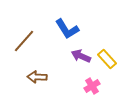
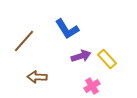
purple arrow: rotated 138 degrees clockwise
